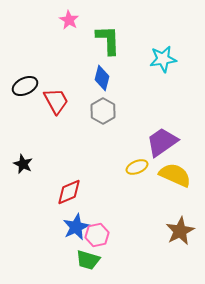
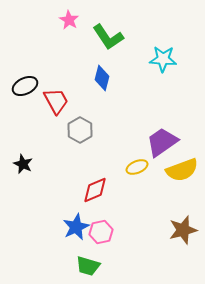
green L-shape: moved 3 px up; rotated 148 degrees clockwise
cyan star: rotated 12 degrees clockwise
gray hexagon: moved 23 px left, 19 px down
yellow semicircle: moved 7 px right, 5 px up; rotated 136 degrees clockwise
red diamond: moved 26 px right, 2 px up
brown star: moved 3 px right, 1 px up; rotated 12 degrees clockwise
pink hexagon: moved 4 px right, 3 px up
green trapezoid: moved 6 px down
